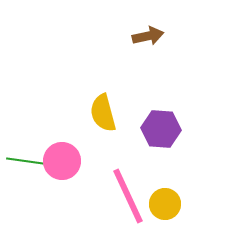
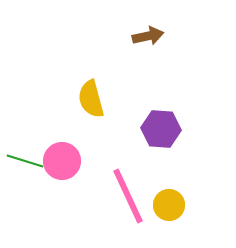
yellow semicircle: moved 12 px left, 14 px up
green line: rotated 9 degrees clockwise
yellow circle: moved 4 px right, 1 px down
